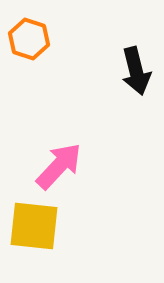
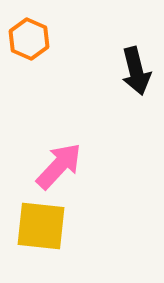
orange hexagon: rotated 6 degrees clockwise
yellow square: moved 7 px right
